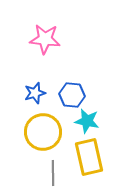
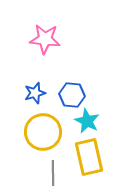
cyan star: rotated 15 degrees clockwise
